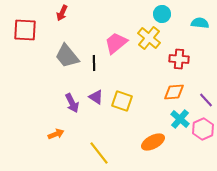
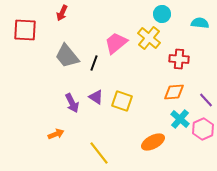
black line: rotated 21 degrees clockwise
